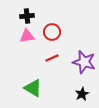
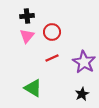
pink triangle: rotated 42 degrees counterclockwise
purple star: rotated 15 degrees clockwise
